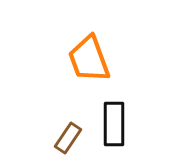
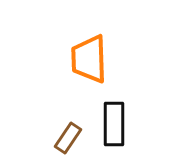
orange trapezoid: rotated 18 degrees clockwise
